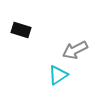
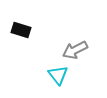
cyan triangle: rotated 35 degrees counterclockwise
